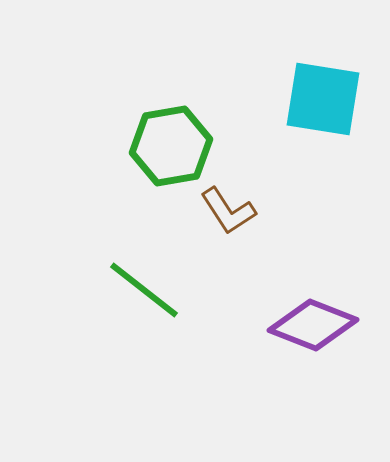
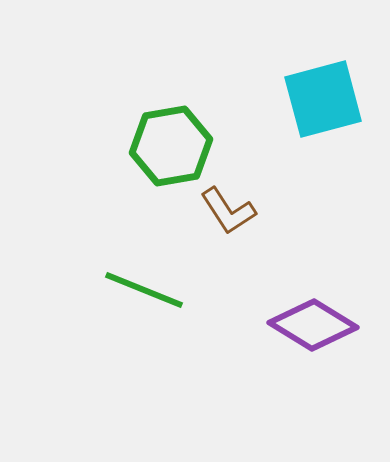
cyan square: rotated 24 degrees counterclockwise
green line: rotated 16 degrees counterclockwise
purple diamond: rotated 10 degrees clockwise
